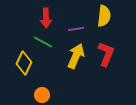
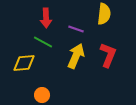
yellow semicircle: moved 2 px up
purple line: rotated 28 degrees clockwise
red L-shape: moved 2 px right, 1 px down
yellow diamond: rotated 60 degrees clockwise
